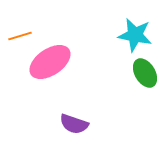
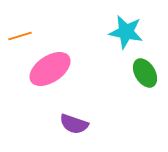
cyan star: moved 9 px left, 3 px up
pink ellipse: moved 7 px down
